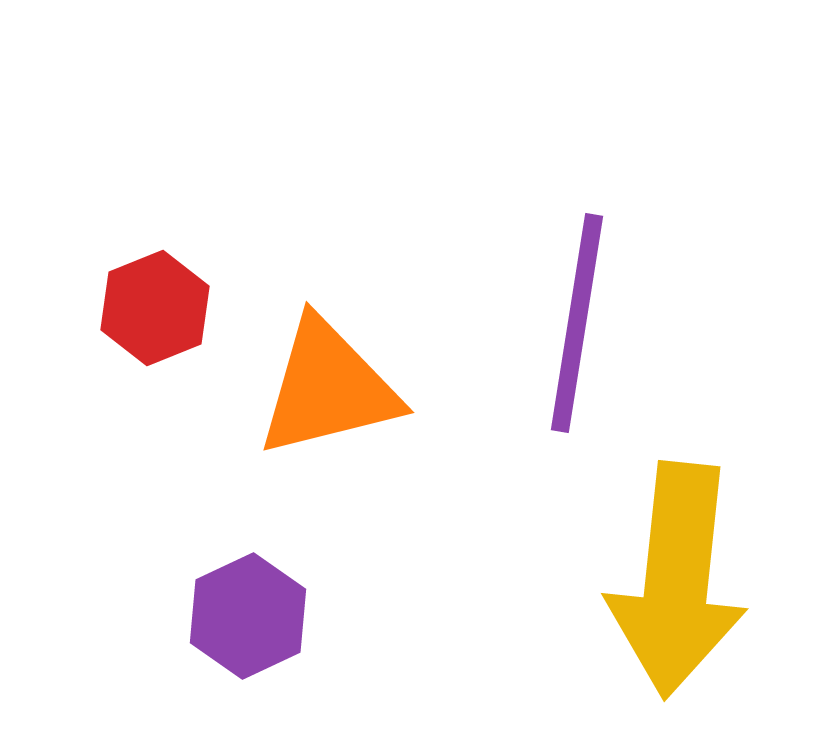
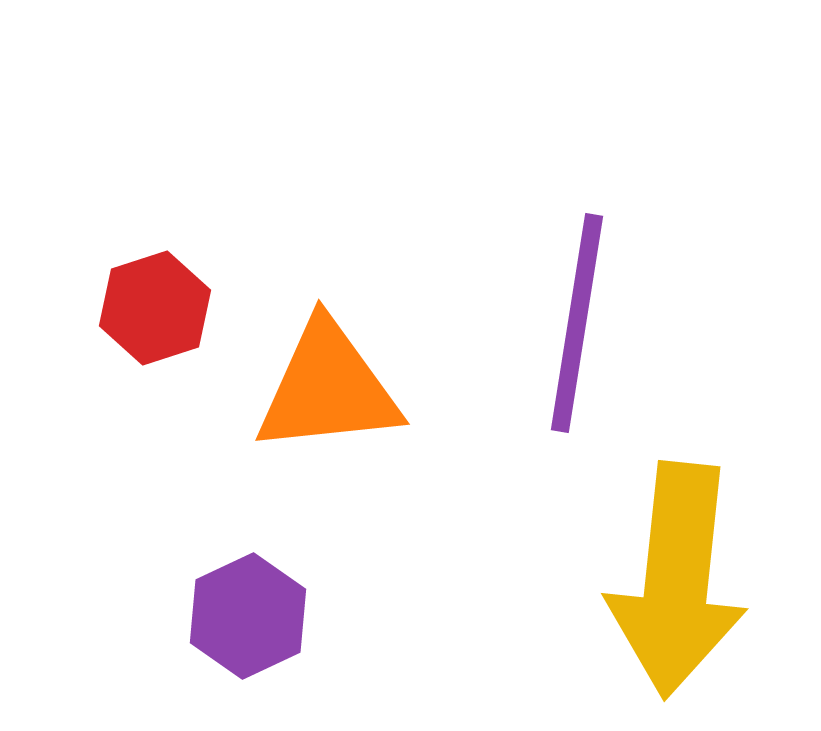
red hexagon: rotated 4 degrees clockwise
orange triangle: rotated 8 degrees clockwise
